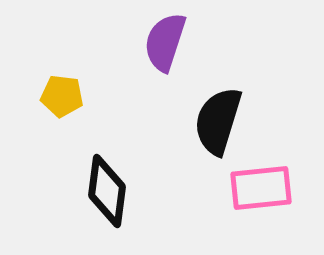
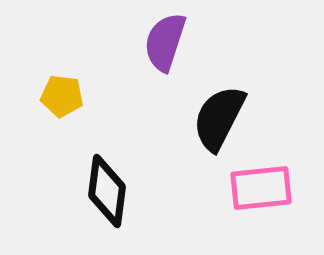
black semicircle: moved 1 px right, 3 px up; rotated 10 degrees clockwise
